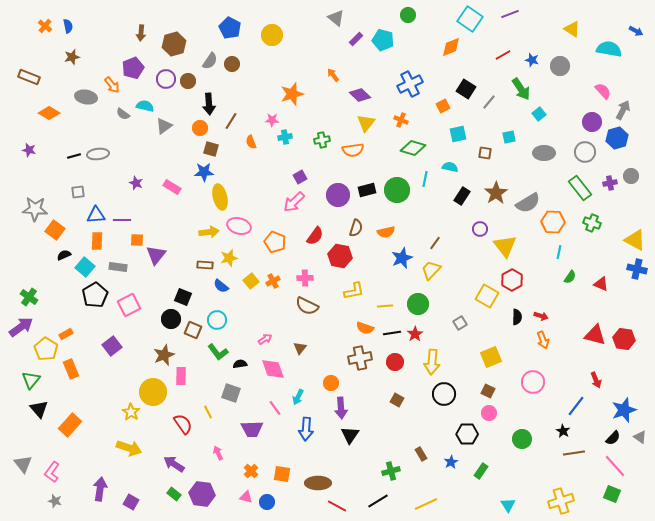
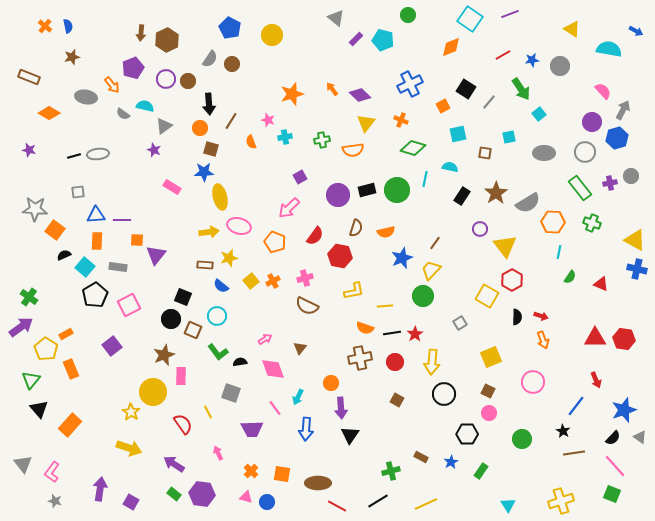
brown hexagon at (174, 44): moved 7 px left, 4 px up; rotated 10 degrees counterclockwise
blue star at (532, 60): rotated 24 degrees counterclockwise
gray semicircle at (210, 61): moved 2 px up
orange arrow at (333, 75): moved 1 px left, 14 px down
pink star at (272, 120): moved 4 px left; rotated 16 degrees clockwise
purple star at (136, 183): moved 18 px right, 33 px up
pink arrow at (294, 202): moved 5 px left, 6 px down
pink cross at (305, 278): rotated 14 degrees counterclockwise
green circle at (418, 304): moved 5 px right, 8 px up
cyan circle at (217, 320): moved 4 px up
red triangle at (595, 335): moved 3 px down; rotated 15 degrees counterclockwise
black semicircle at (240, 364): moved 2 px up
brown rectangle at (421, 454): moved 3 px down; rotated 32 degrees counterclockwise
